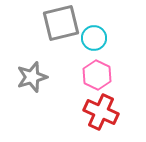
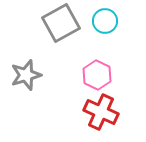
gray square: rotated 15 degrees counterclockwise
cyan circle: moved 11 px right, 17 px up
gray star: moved 6 px left, 2 px up
